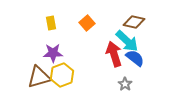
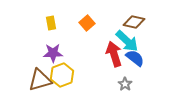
brown triangle: moved 1 px right, 3 px down
